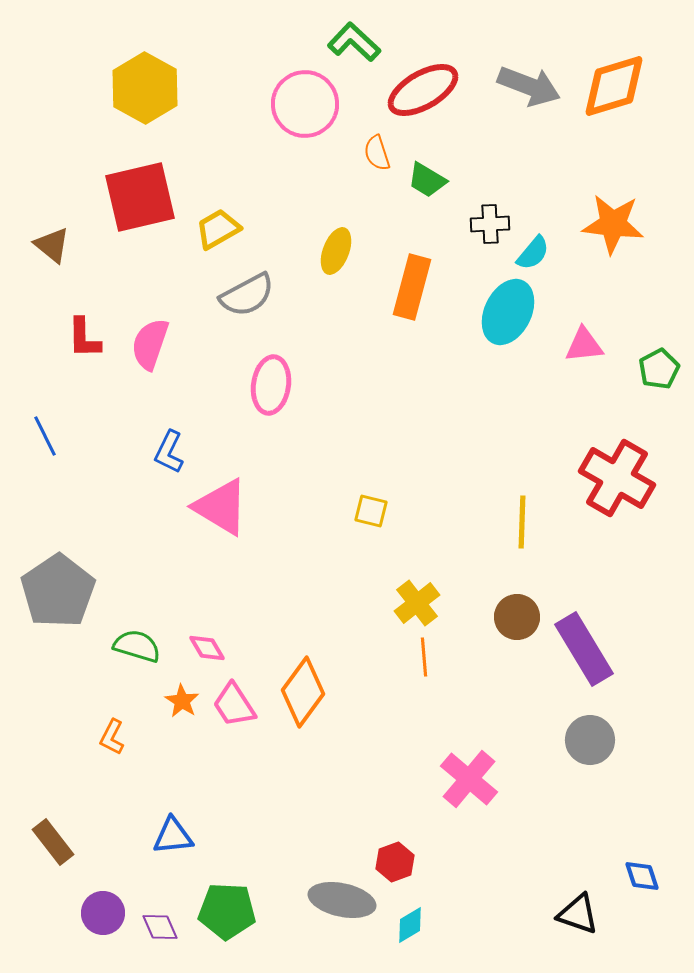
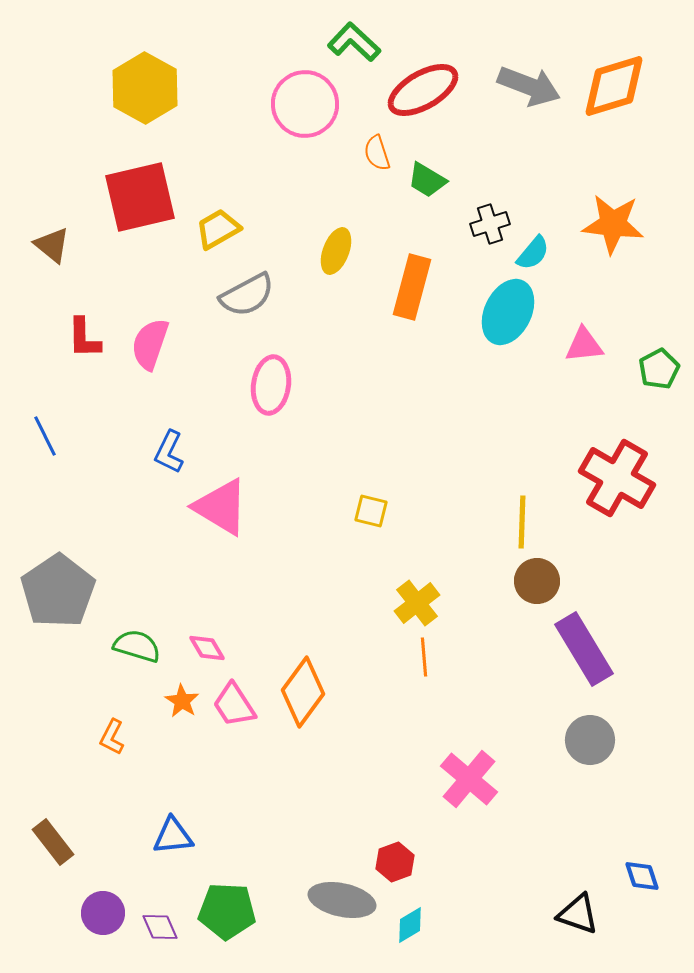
black cross at (490, 224): rotated 15 degrees counterclockwise
brown circle at (517, 617): moved 20 px right, 36 px up
